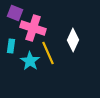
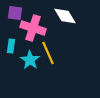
purple square: rotated 14 degrees counterclockwise
white diamond: moved 8 px left, 24 px up; rotated 55 degrees counterclockwise
cyan star: moved 1 px up
